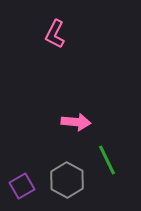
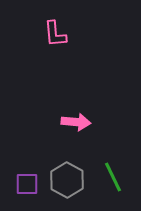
pink L-shape: rotated 32 degrees counterclockwise
green line: moved 6 px right, 17 px down
purple square: moved 5 px right, 2 px up; rotated 30 degrees clockwise
